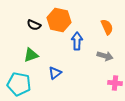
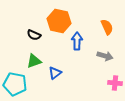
orange hexagon: moved 1 px down
black semicircle: moved 10 px down
green triangle: moved 3 px right, 6 px down
cyan pentagon: moved 4 px left
